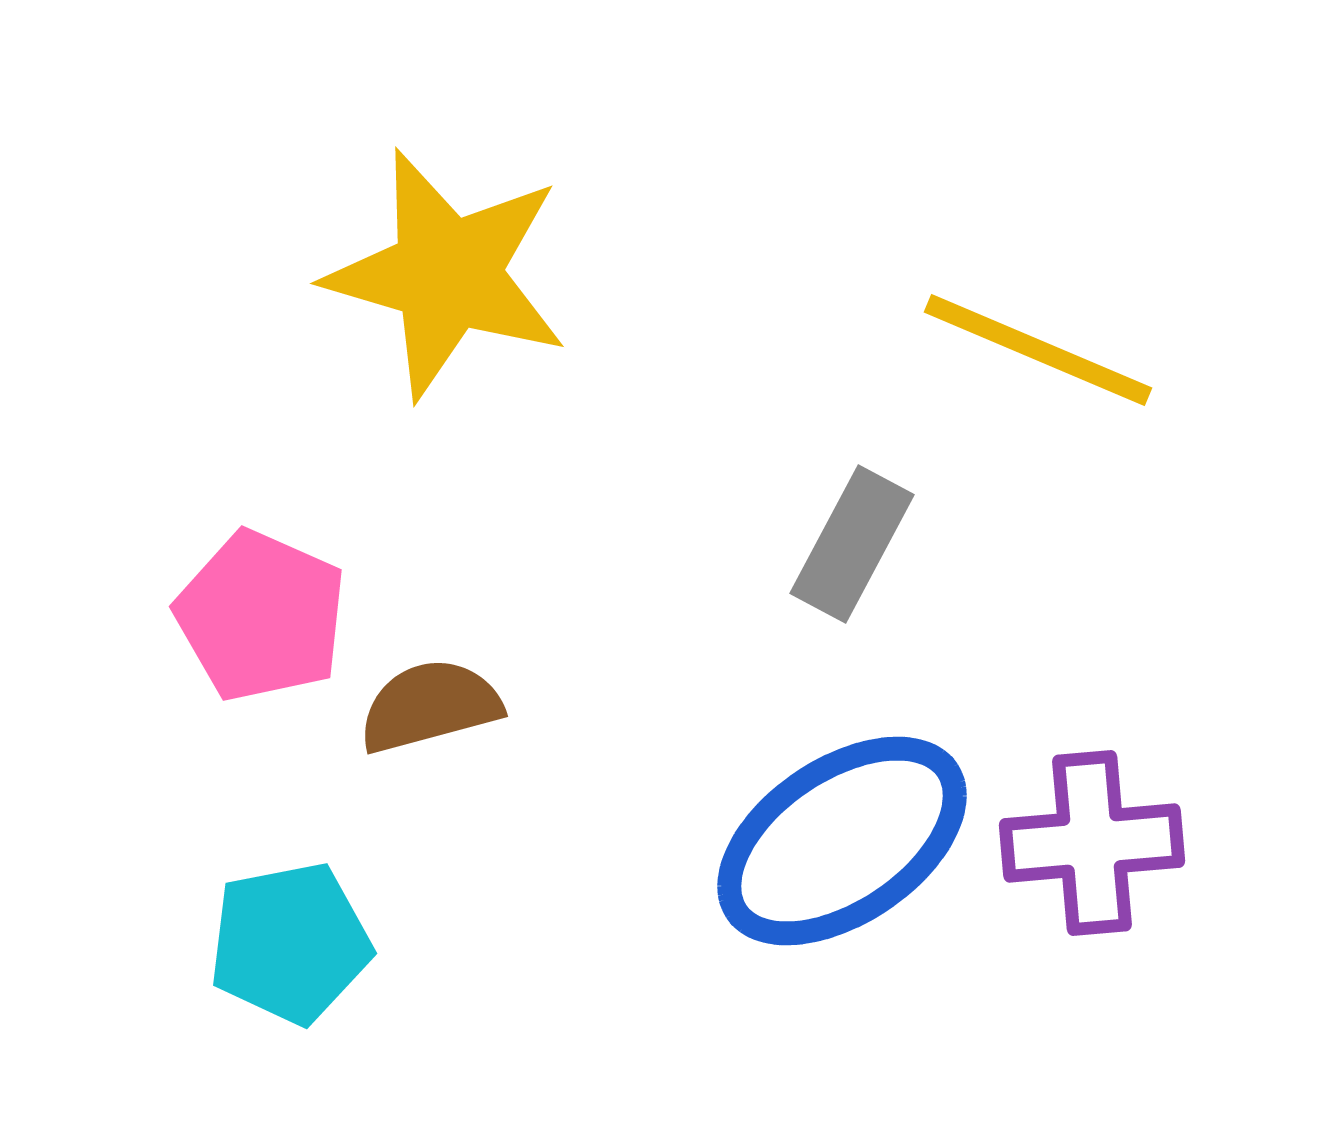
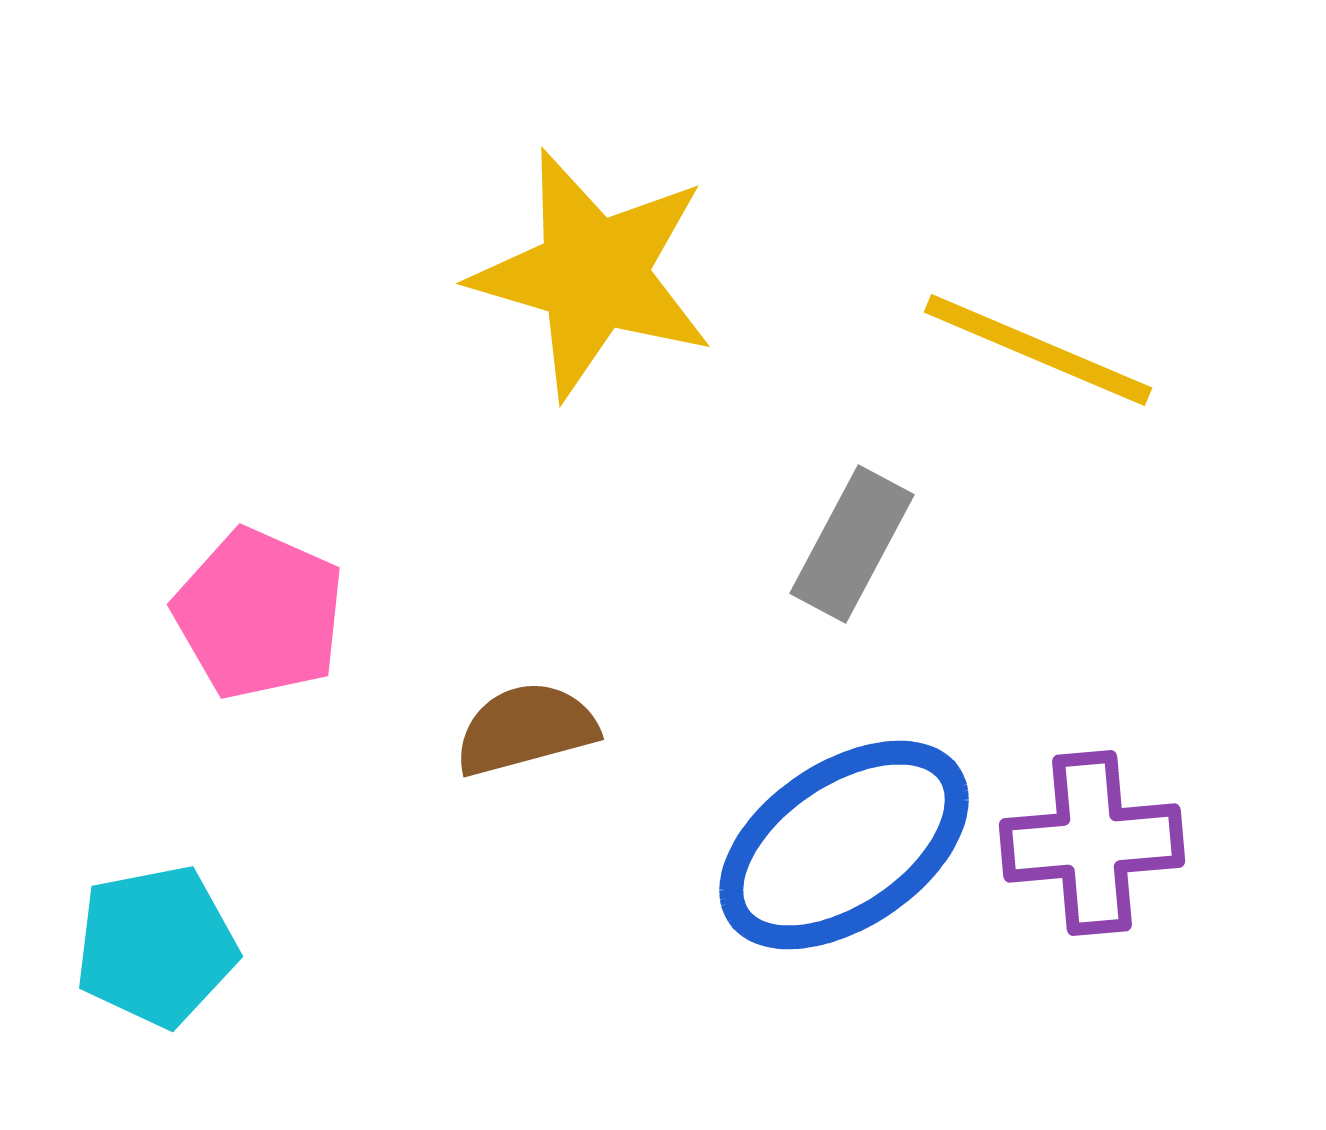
yellow star: moved 146 px right
pink pentagon: moved 2 px left, 2 px up
brown semicircle: moved 96 px right, 23 px down
blue ellipse: moved 2 px right, 4 px down
cyan pentagon: moved 134 px left, 3 px down
